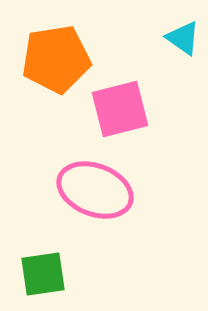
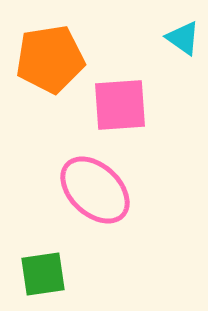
orange pentagon: moved 6 px left
pink square: moved 4 px up; rotated 10 degrees clockwise
pink ellipse: rotated 22 degrees clockwise
